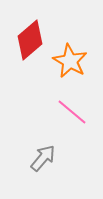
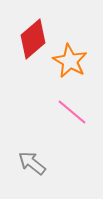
red diamond: moved 3 px right, 1 px up
gray arrow: moved 11 px left, 5 px down; rotated 92 degrees counterclockwise
